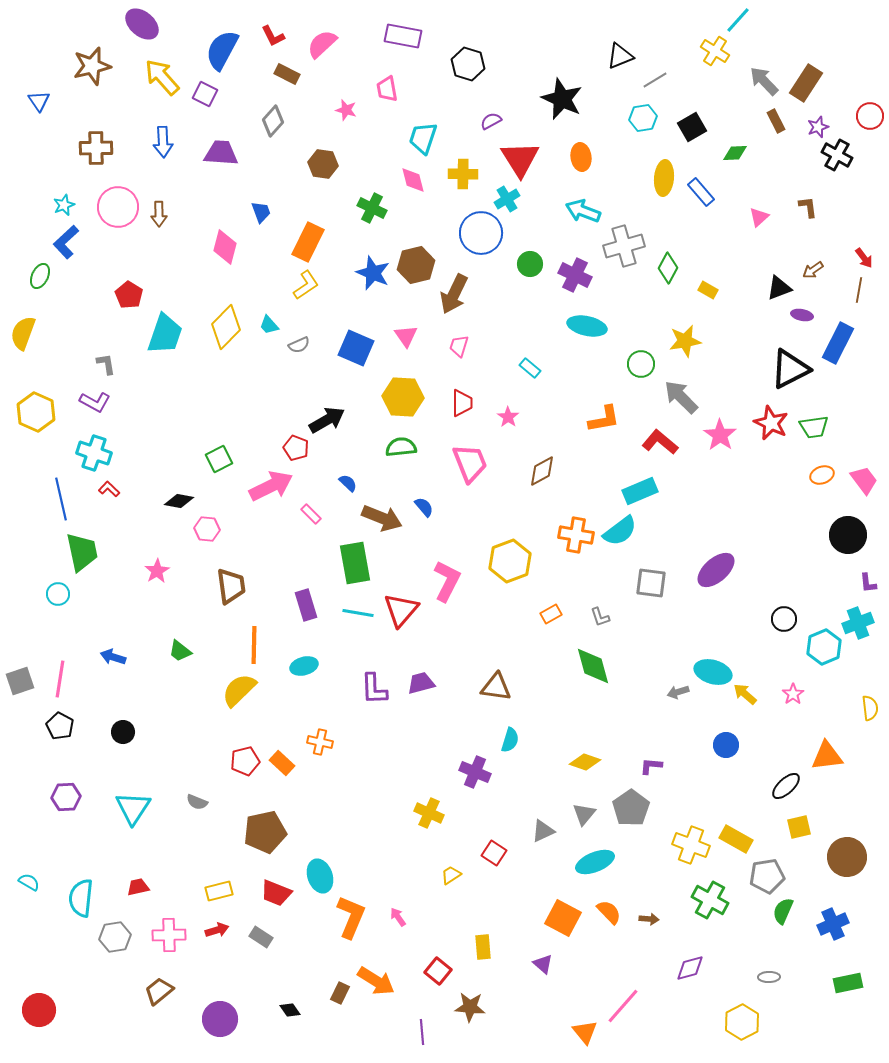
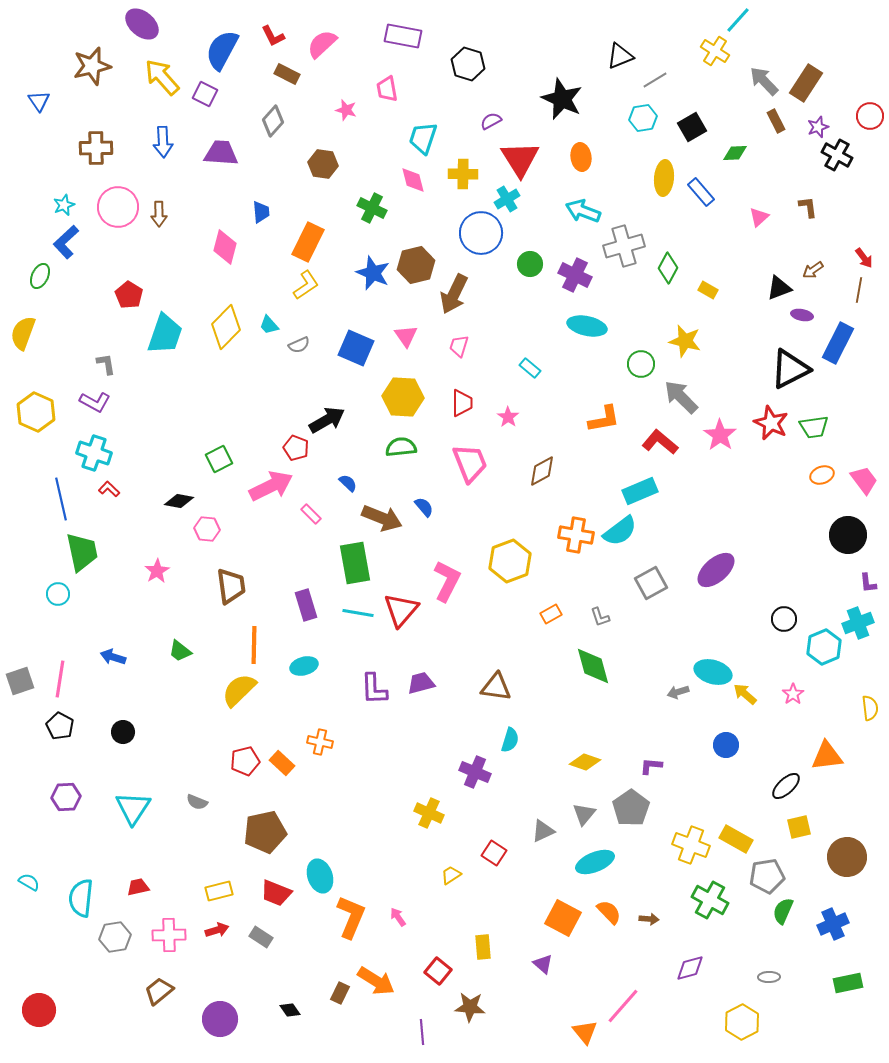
blue trapezoid at (261, 212): rotated 15 degrees clockwise
yellow star at (685, 341): rotated 24 degrees clockwise
gray square at (651, 583): rotated 36 degrees counterclockwise
